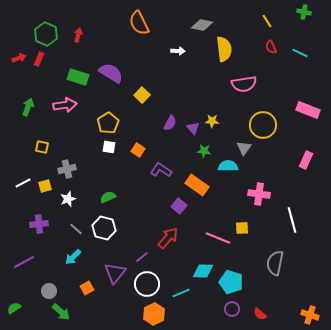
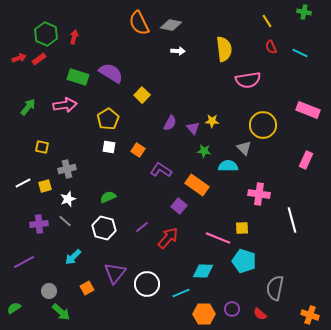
gray diamond at (202, 25): moved 31 px left
red arrow at (78, 35): moved 4 px left, 2 px down
red rectangle at (39, 59): rotated 32 degrees clockwise
pink semicircle at (244, 84): moved 4 px right, 4 px up
green arrow at (28, 107): rotated 18 degrees clockwise
yellow pentagon at (108, 123): moved 4 px up
gray triangle at (244, 148): rotated 21 degrees counterclockwise
gray line at (76, 229): moved 11 px left, 8 px up
purple line at (142, 257): moved 30 px up
gray semicircle at (275, 263): moved 25 px down
cyan pentagon at (231, 282): moved 13 px right, 21 px up
orange hexagon at (154, 314): moved 50 px right; rotated 25 degrees clockwise
